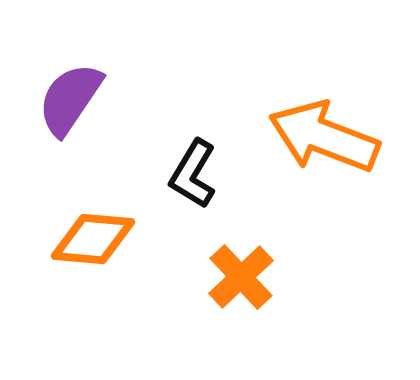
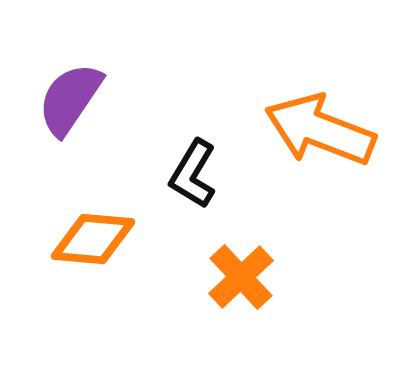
orange arrow: moved 4 px left, 7 px up
